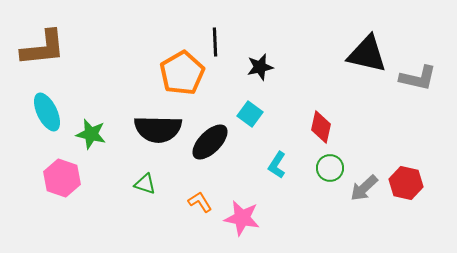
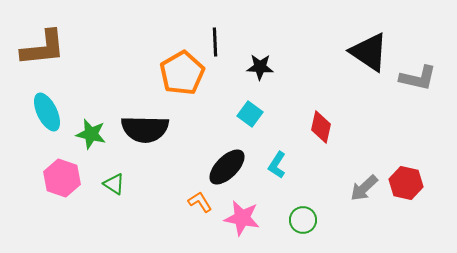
black triangle: moved 2 px right, 2 px up; rotated 21 degrees clockwise
black star: rotated 16 degrees clockwise
black semicircle: moved 13 px left
black ellipse: moved 17 px right, 25 px down
green circle: moved 27 px left, 52 px down
green triangle: moved 31 px left; rotated 15 degrees clockwise
